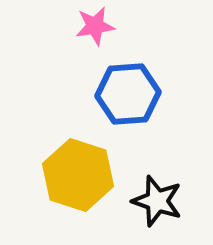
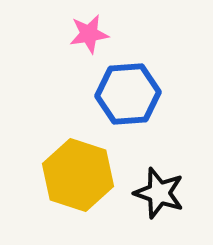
pink star: moved 6 px left, 8 px down
black star: moved 2 px right, 8 px up
